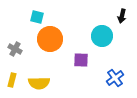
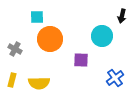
cyan square: rotated 16 degrees counterclockwise
